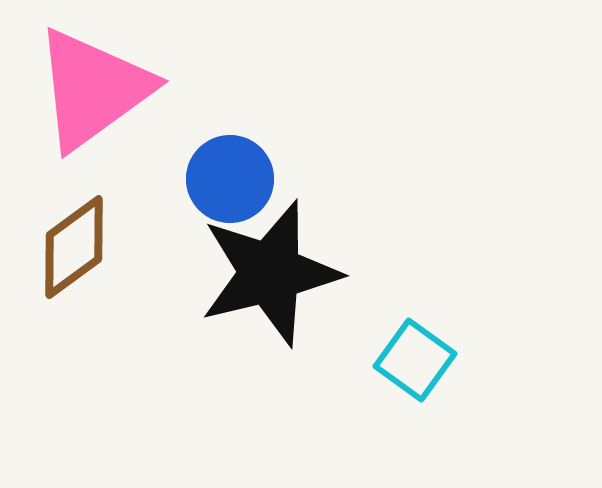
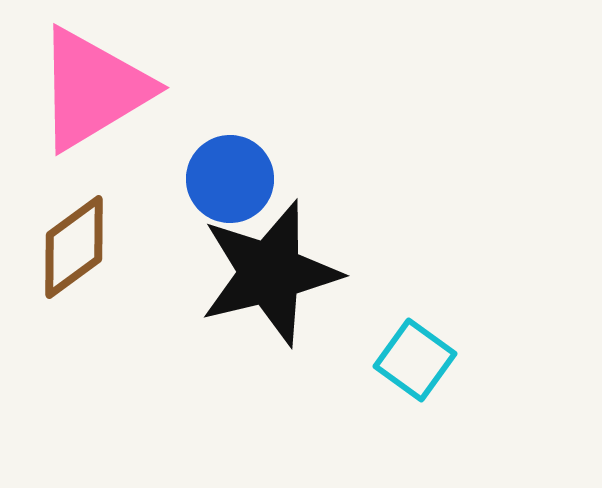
pink triangle: rotated 5 degrees clockwise
